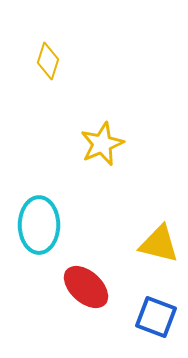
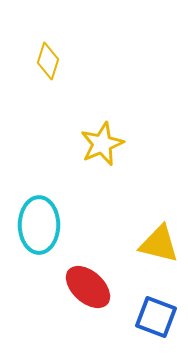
red ellipse: moved 2 px right
